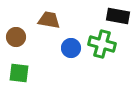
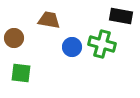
black rectangle: moved 3 px right
brown circle: moved 2 px left, 1 px down
blue circle: moved 1 px right, 1 px up
green square: moved 2 px right
